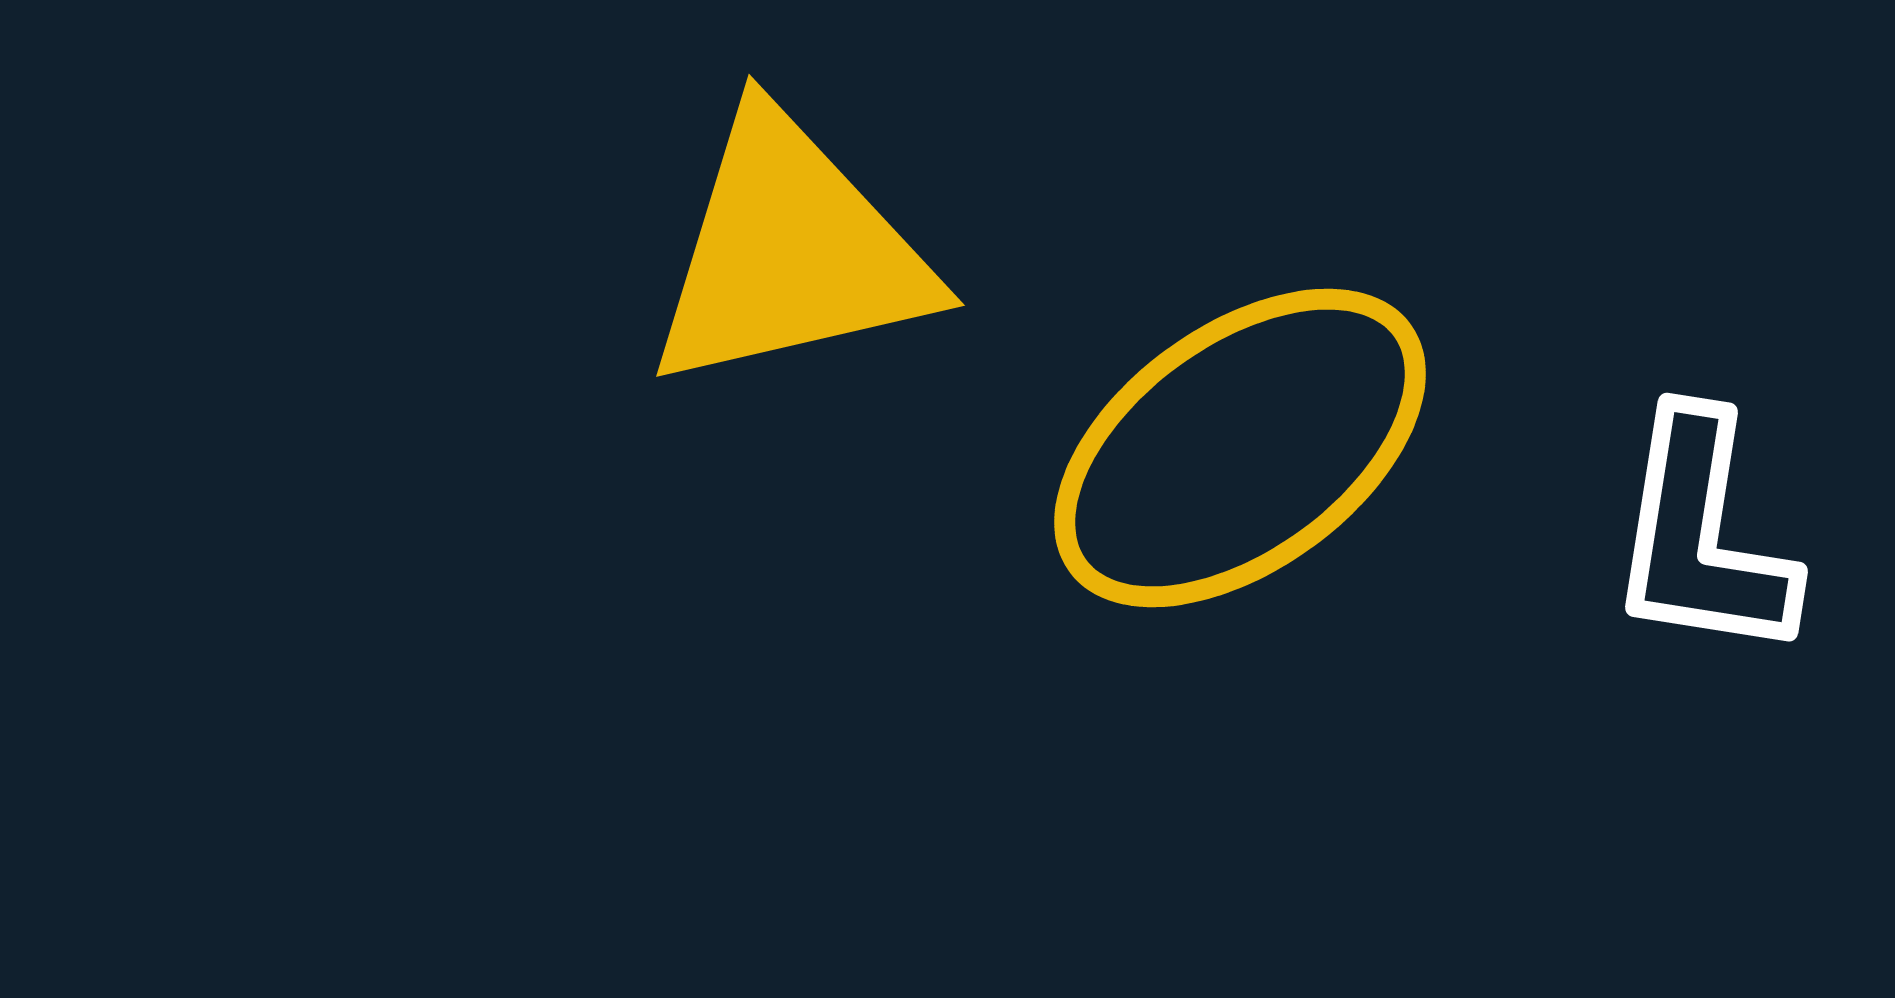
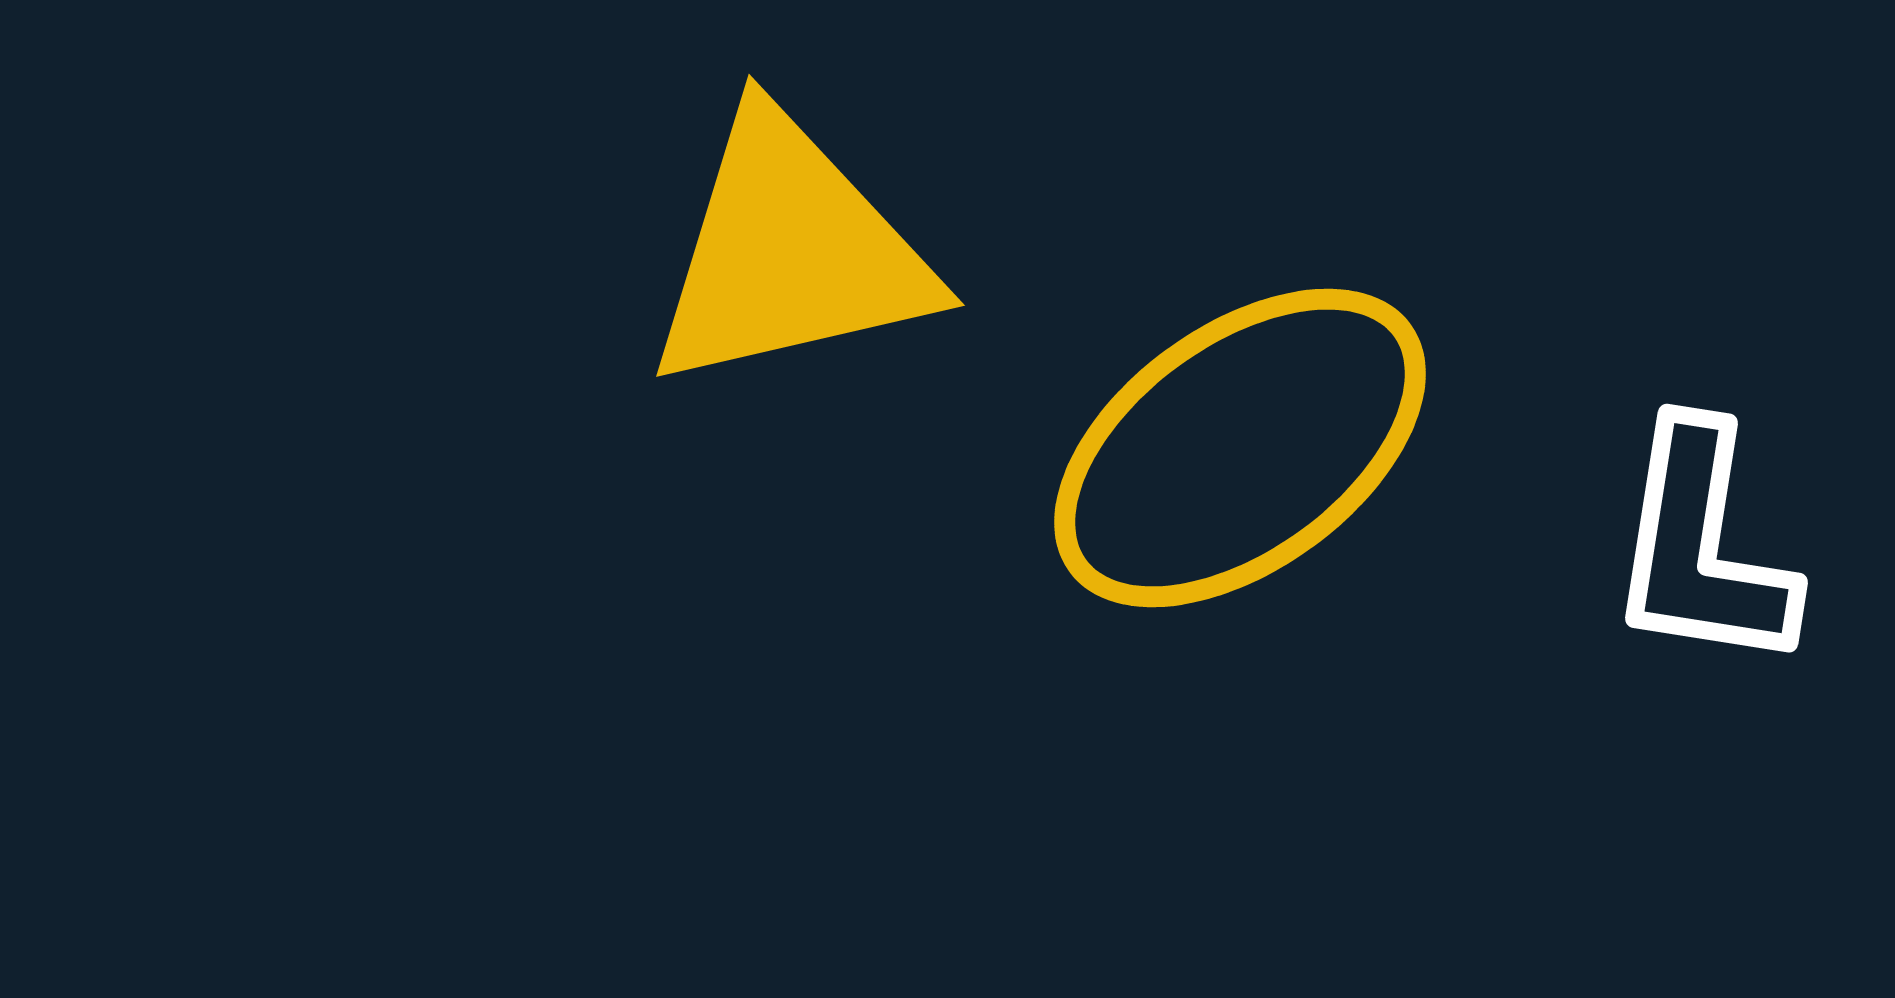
white L-shape: moved 11 px down
